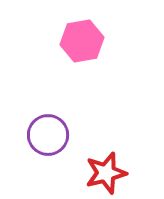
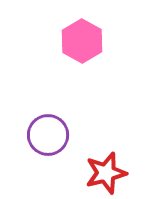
pink hexagon: rotated 21 degrees counterclockwise
